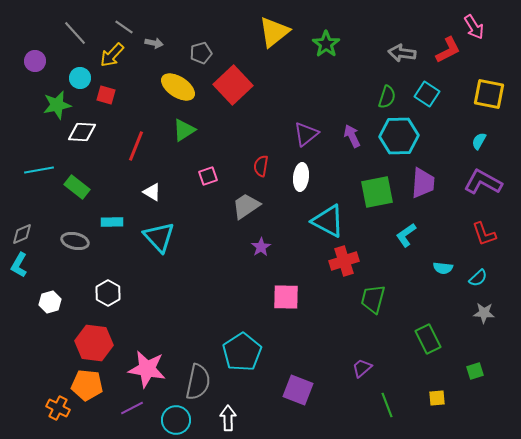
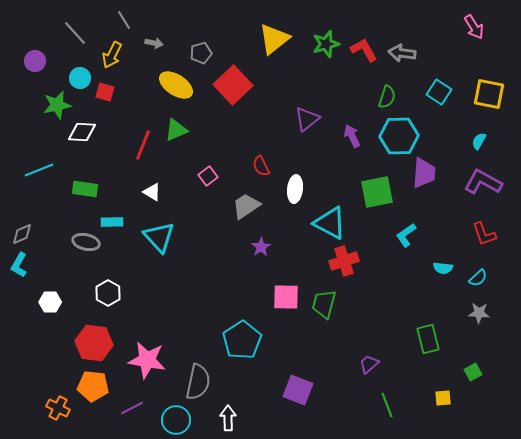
gray line at (124, 27): moved 7 px up; rotated 24 degrees clockwise
yellow triangle at (274, 32): moved 7 px down
green star at (326, 44): rotated 20 degrees clockwise
red L-shape at (448, 50): moved 84 px left; rotated 92 degrees counterclockwise
yellow arrow at (112, 55): rotated 16 degrees counterclockwise
yellow ellipse at (178, 87): moved 2 px left, 2 px up
cyan square at (427, 94): moved 12 px right, 2 px up
red square at (106, 95): moved 1 px left, 3 px up
green triangle at (184, 130): moved 8 px left; rotated 10 degrees clockwise
purple triangle at (306, 134): moved 1 px right, 15 px up
red line at (136, 146): moved 7 px right, 1 px up
red semicircle at (261, 166): rotated 35 degrees counterclockwise
cyan line at (39, 170): rotated 12 degrees counterclockwise
pink square at (208, 176): rotated 18 degrees counterclockwise
white ellipse at (301, 177): moved 6 px left, 12 px down
purple trapezoid at (423, 183): moved 1 px right, 10 px up
green rectangle at (77, 187): moved 8 px right, 2 px down; rotated 30 degrees counterclockwise
cyan triangle at (328, 221): moved 2 px right, 2 px down
gray ellipse at (75, 241): moved 11 px right, 1 px down
green trapezoid at (373, 299): moved 49 px left, 5 px down
white hexagon at (50, 302): rotated 15 degrees clockwise
gray star at (484, 313): moved 5 px left
green rectangle at (428, 339): rotated 12 degrees clockwise
cyan pentagon at (242, 352): moved 12 px up
purple trapezoid at (362, 368): moved 7 px right, 4 px up
pink star at (147, 369): moved 9 px up
green square at (475, 371): moved 2 px left, 1 px down; rotated 12 degrees counterclockwise
orange pentagon at (87, 385): moved 6 px right, 1 px down
yellow square at (437, 398): moved 6 px right
